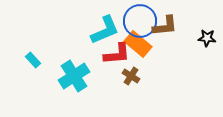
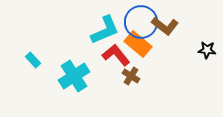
blue circle: moved 1 px right, 1 px down
brown L-shape: rotated 44 degrees clockwise
black star: moved 12 px down
red L-shape: moved 1 px left, 1 px down; rotated 124 degrees counterclockwise
